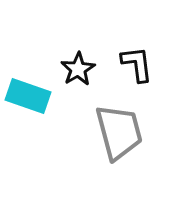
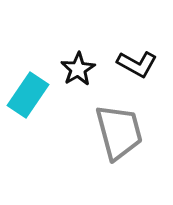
black L-shape: rotated 126 degrees clockwise
cyan rectangle: moved 1 px up; rotated 75 degrees counterclockwise
